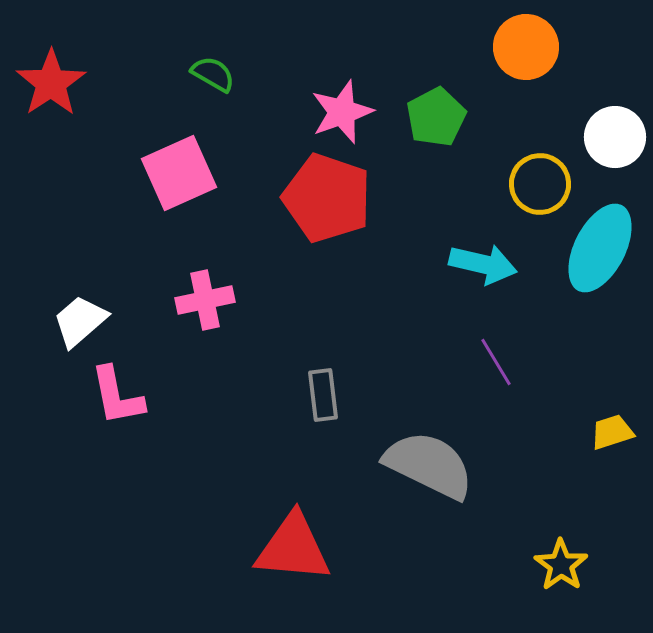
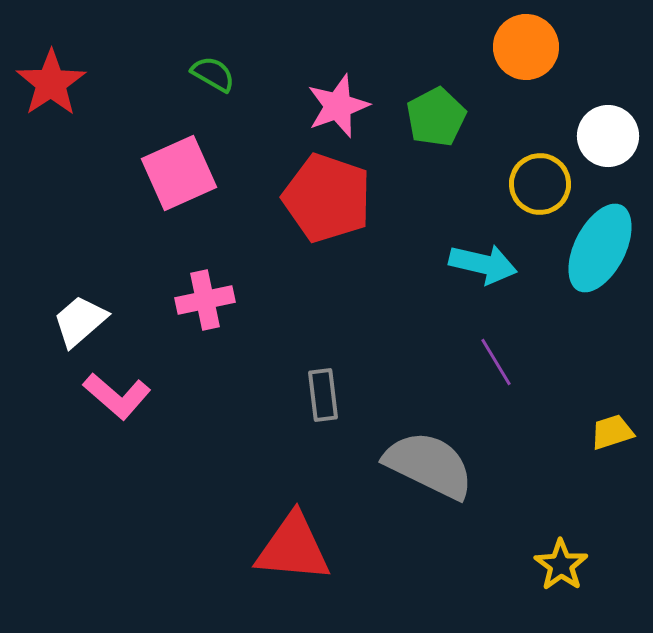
pink star: moved 4 px left, 6 px up
white circle: moved 7 px left, 1 px up
pink L-shape: rotated 38 degrees counterclockwise
